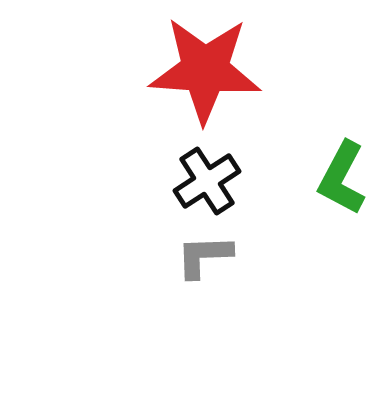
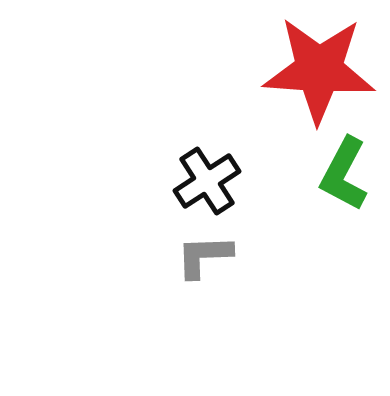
red star: moved 114 px right
green L-shape: moved 2 px right, 4 px up
